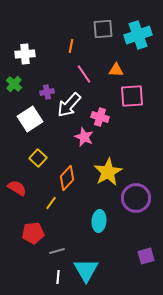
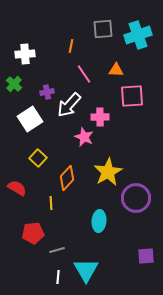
pink cross: rotated 18 degrees counterclockwise
yellow line: rotated 40 degrees counterclockwise
gray line: moved 1 px up
purple square: rotated 12 degrees clockwise
